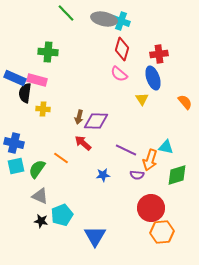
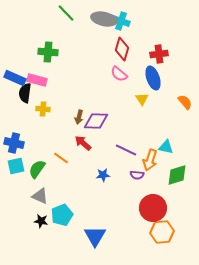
red circle: moved 2 px right
